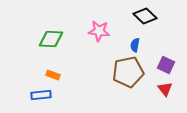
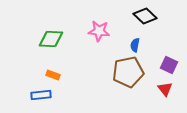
purple square: moved 3 px right
